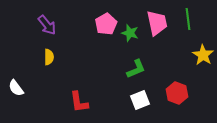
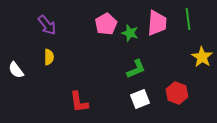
pink trapezoid: rotated 16 degrees clockwise
yellow star: moved 1 px left, 2 px down
white semicircle: moved 18 px up
white square: moved 1 px up
